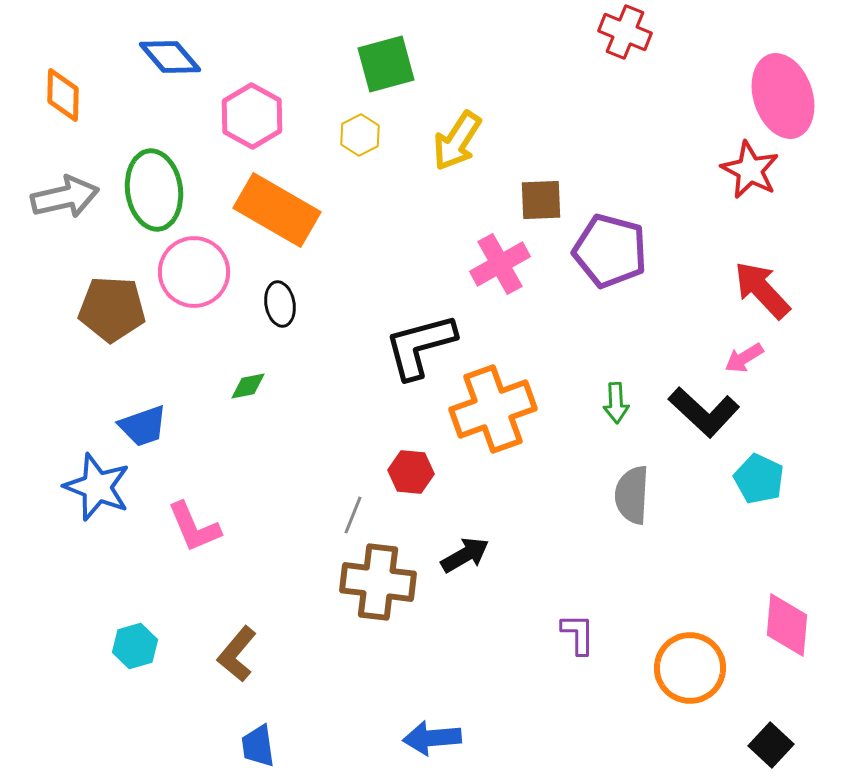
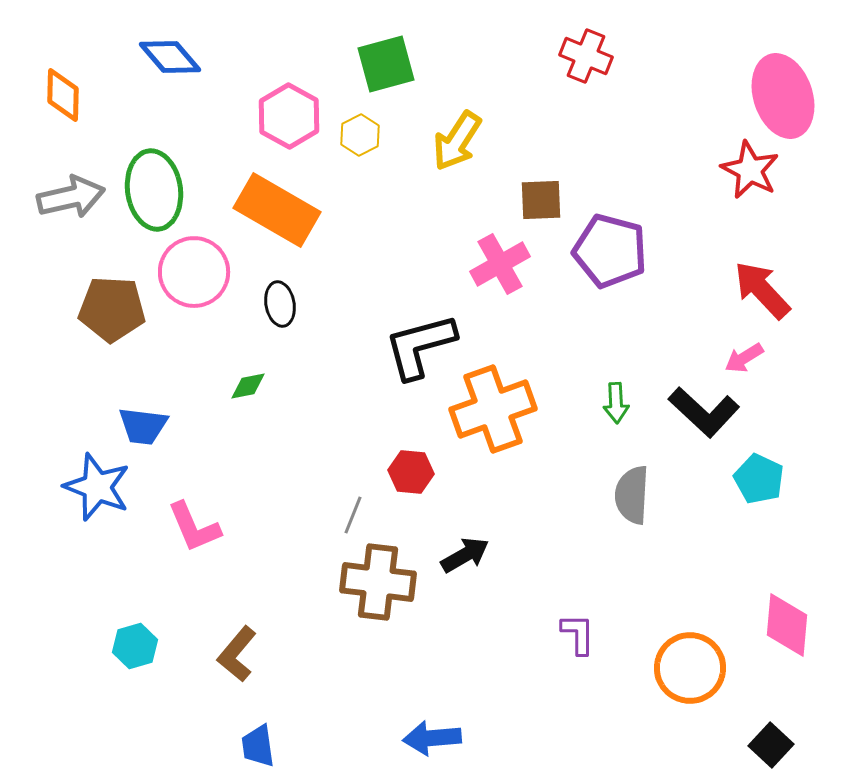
red cross at (625, 32): moved 39 px left, 24 px down
pink hexagon at (252, 116): moved 37 px right
gray arrow at (65, 197): moved 6 px right
blue trapezoid at (143, 426): rotated 26 degrees clockwise
